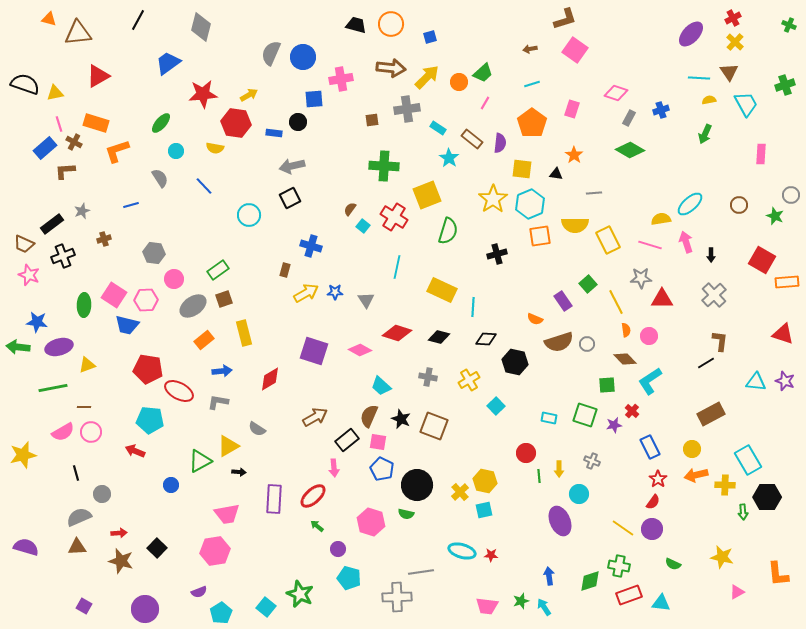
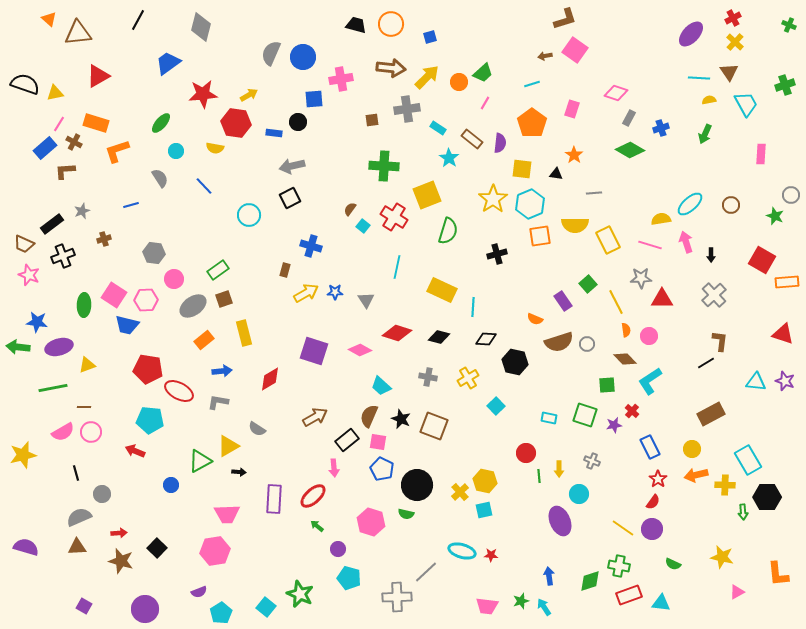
orange triangle at (49, 19): rotated 28 degrees clockwise
brown arrow at (530, 49): moved 15 px right, 7 px down
blue cross at (661, 110): moved 18 px down
pink line at (59, 124): rotated 49 degrees clockwise
brown circle at (739, 205): moved 8 px left
yellow cross at (469, 380): moved 1 px left, 2 px up
pink trapezoid at (227, 514): rotated 8 degrees clockwise
gray line at (421, 572): moved 5 px right; rotated 35 degrees counterclockwise
